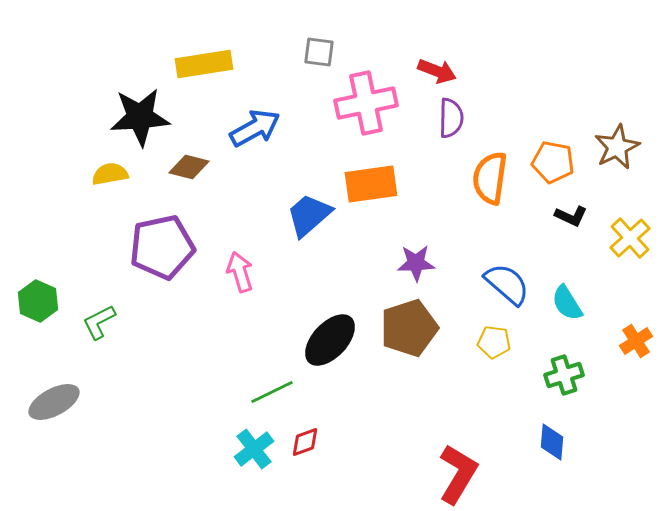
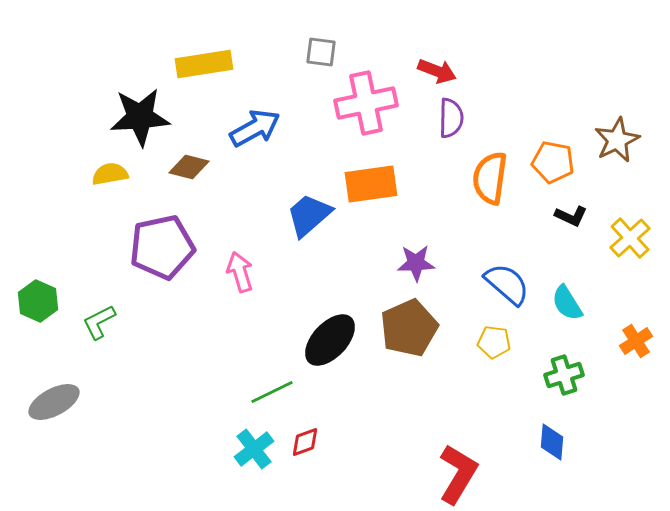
gray square: moved 2 px right
brown star: moved 7 px up
brown pentagon: rotated 6 degrees counterclockwise
